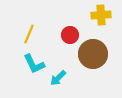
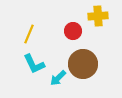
yellow cross: moved 3 px left, 1 px down
red circle: moved 3 px right, 4 px up
brown circle: moved 10 px left, 10 px down
